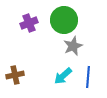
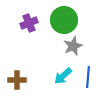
brown cross: moved 2 px right, 5 px down; rotated 12 degrees clockwise
